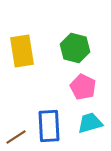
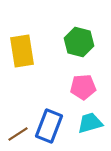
green hexagon: moved 4 px right, 6 px up
pink pentagon: rotated 30 degrees counterclockwise
blue rectangle: rotated 24 degrees clockwise
brown line: moved 2 px right, 3 px up
